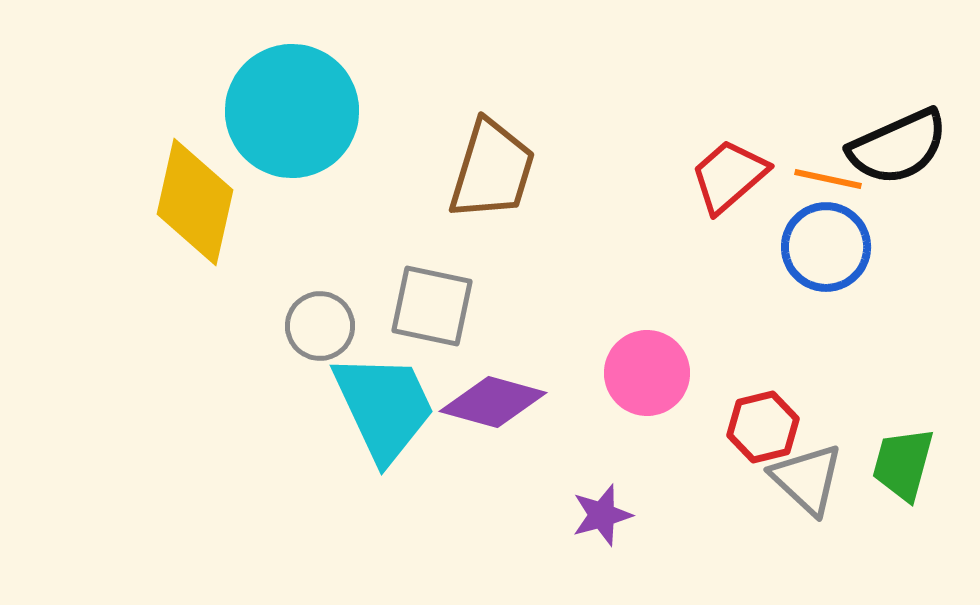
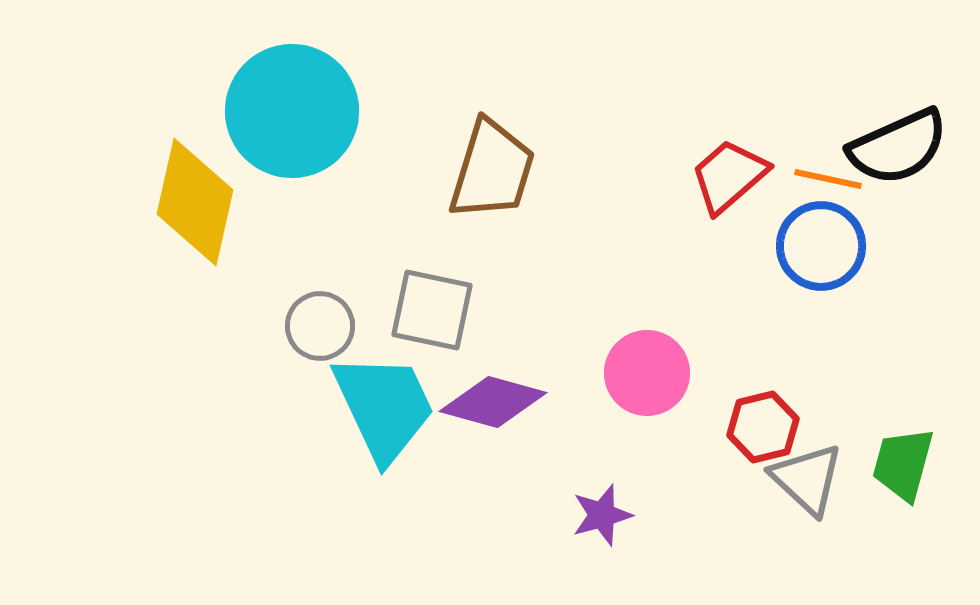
blue circle: moved 5 px left, 1 px up
gray square: moved 4 px down
